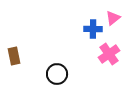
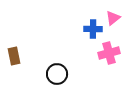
pink cross: moved 1 px up; rotated 20 degrees clockwise
